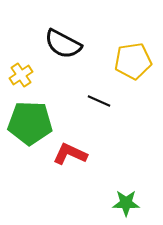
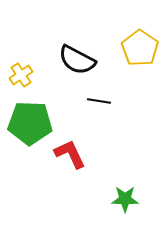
black semicircle: moved 14 px right, 16 px down
yellow pentagon: moved 7 px right, 13 px up; rotated 30 degrees counterclockwise
black line: rotated 15 degrees counterclockwise
red L-shape: rotated 40 degrees clockwise
green star: moved 1 px left, 4 px up
